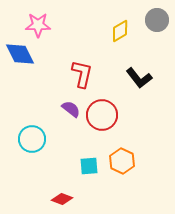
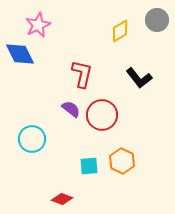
pink star: rotated 25 degrees counterclockwise
